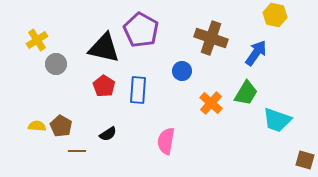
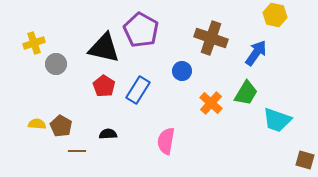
yellow cross: moved 3 px left, 3 px down; rotated 15 degrees clockwise
blue rectangle: rotated 28 degrees clockwise
yellow semicircle: moved 2 px up
black semicircle: rotated 150 degrees counterclockwise
